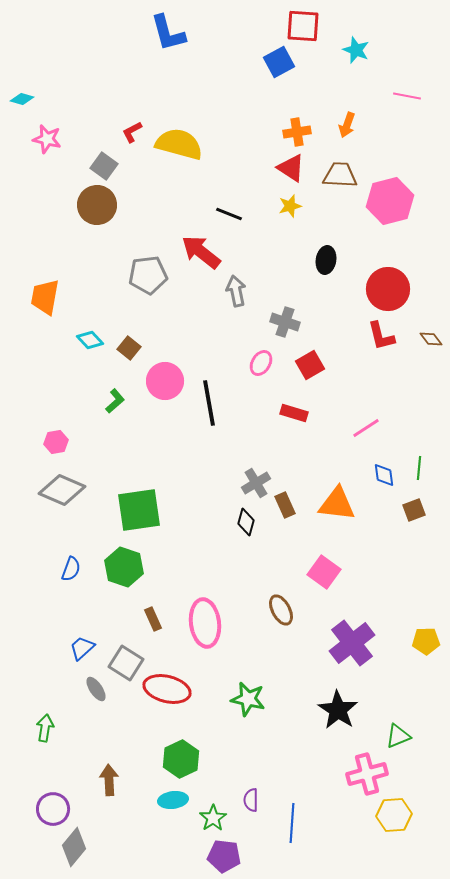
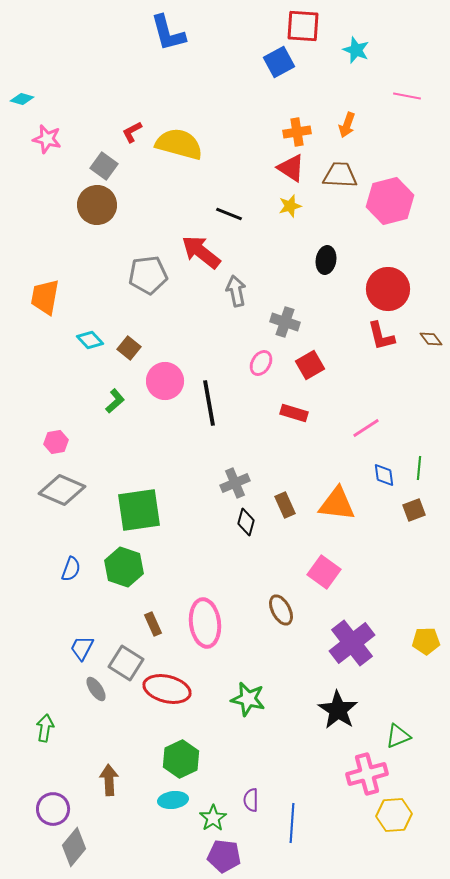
gray cross at (256, 483): moved 21 px left; rotated 8 degrees clockwise
brown rectangle at (153, 619): moved 5 px down
blue trapezoid at (82, 648): rotated 20 degrees counterclockwise
